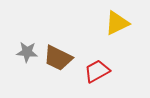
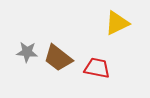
brown trapezoid: rotated 12 degrees clockwise
red trapezoid: moved 3 px up; rotated 40 degrees clockwise
